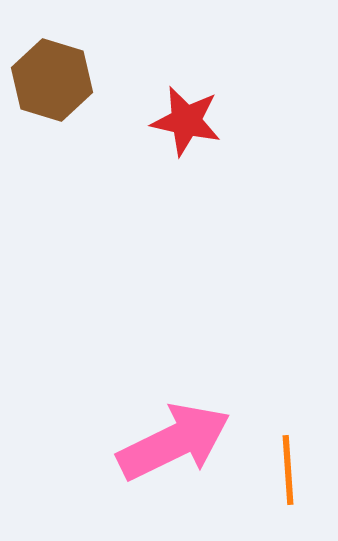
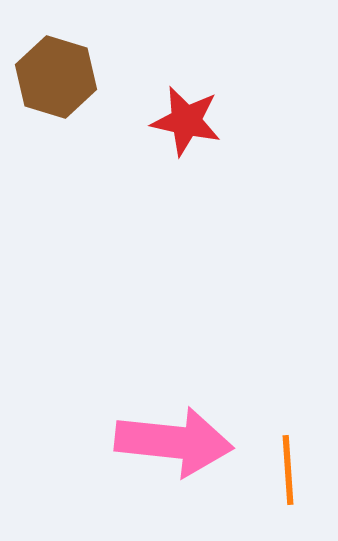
brown hexagon: moved 4 px right, 3 px up
pink arrow: rotated 32 degrees clockwise
